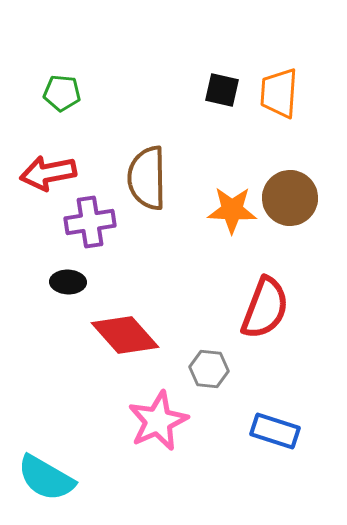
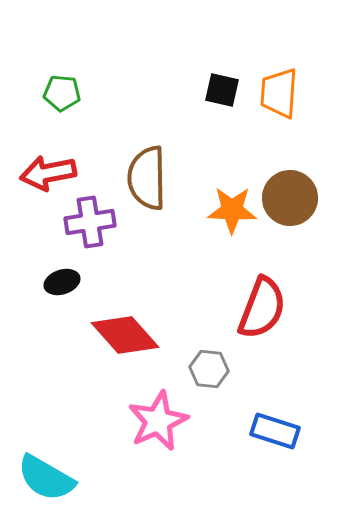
black ellipse: moved 6 px left; rotated 20 degrees counterclockwise
red semicircle: moved 3 px left
